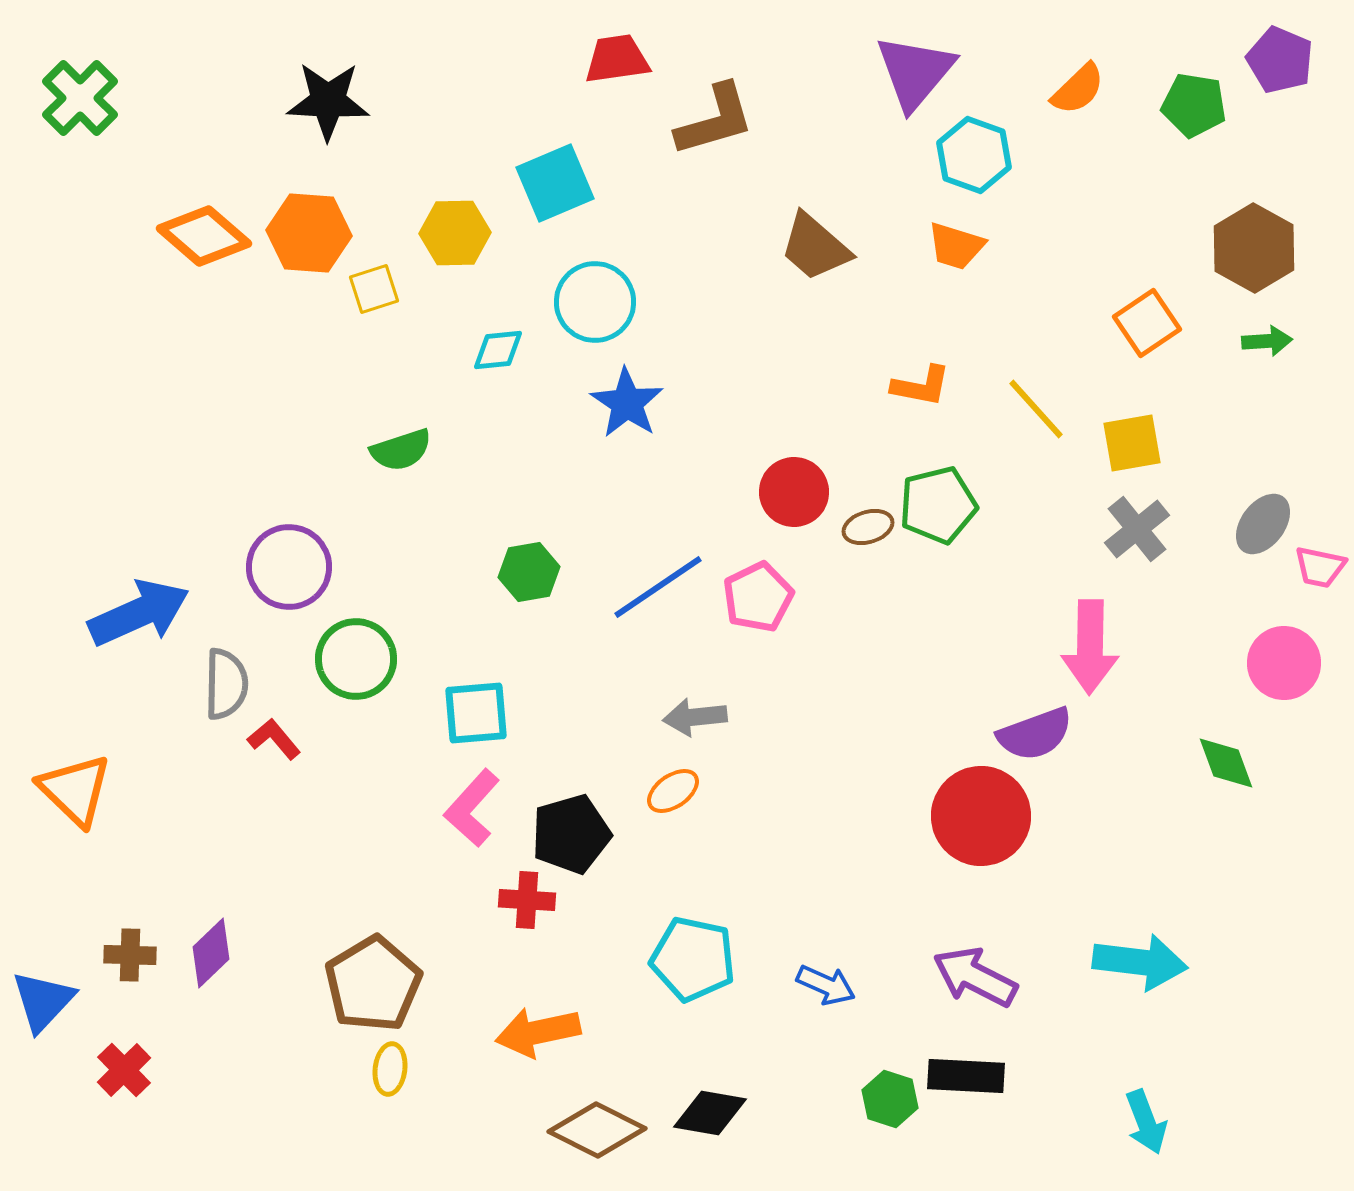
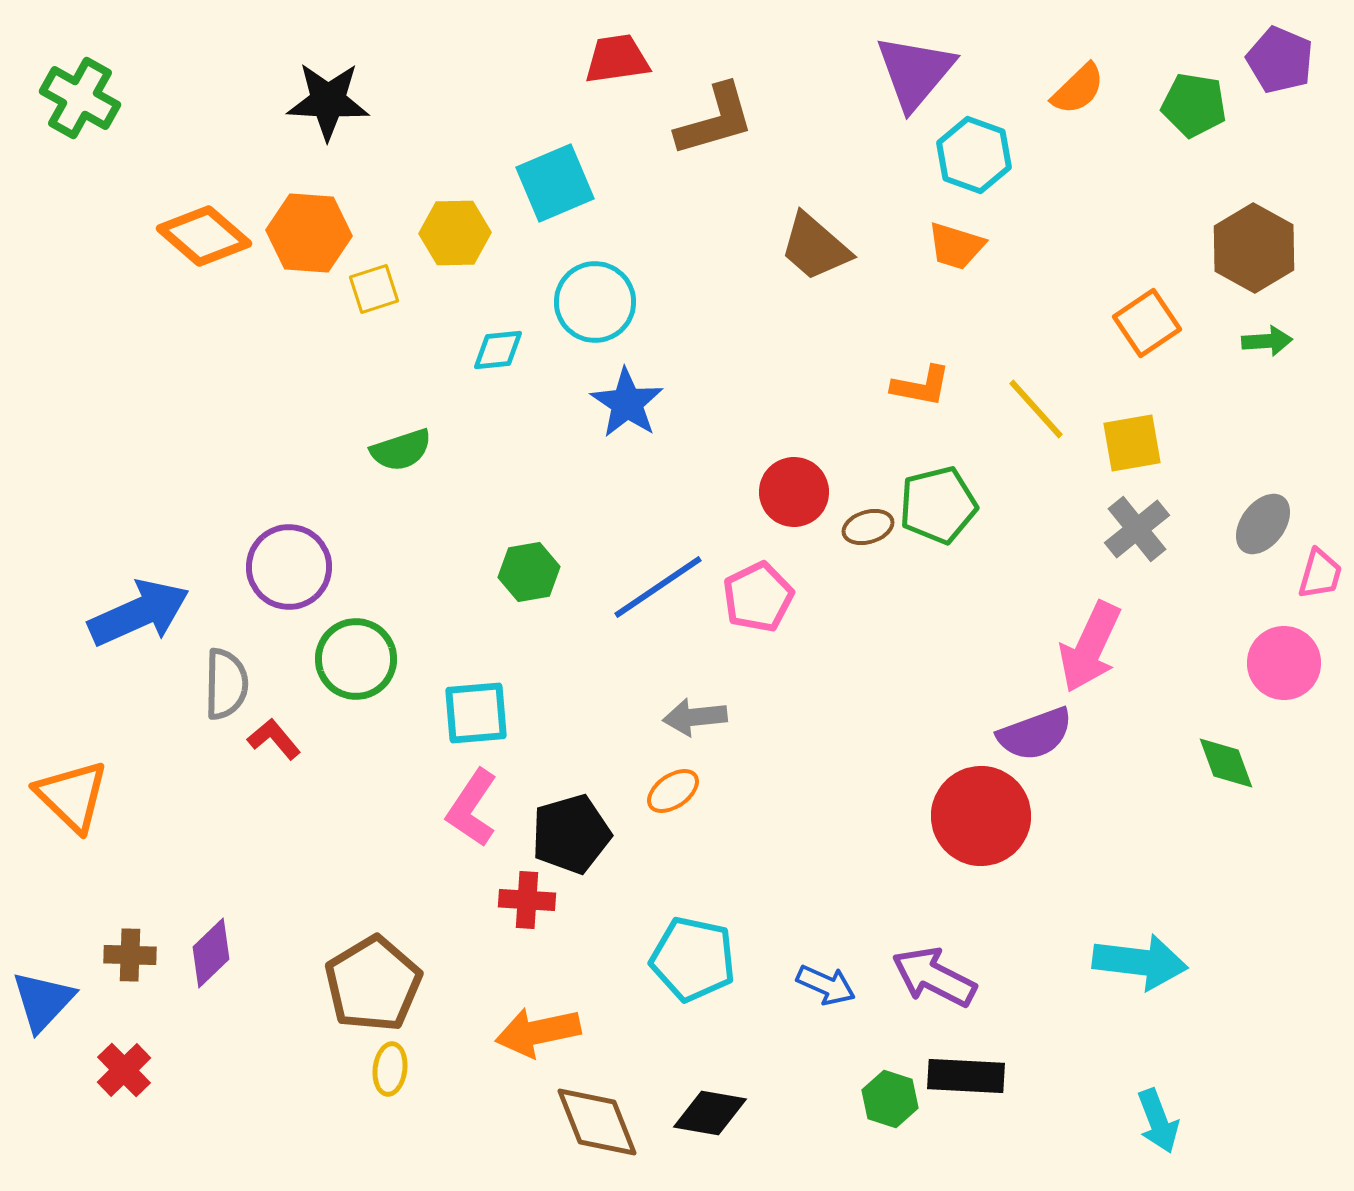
green cross at (80, 98): rotated 16 degrees counterclockwise
pink trapezoid at (1320, 567): moved 7 px down; rotated 86 degrees counterclockwise
pink arrow at (1090, 647): rotated 24 degrees clockwise
orange triangle at (75, 790): moved 3 px left, 6 px down
pink L-shape at (472, 808): rotated 8 degrees counterclockwise
purple arrow at (975, 977): moved 41 px left
cyan arrow at (1146, 1122): moved 12 px right, 1 px up
brown diamond at (597, 1130): moved 8 px up; rotated 42 degrees clockwise
